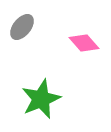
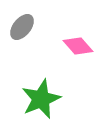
pink diamond: moved 6 px left, 3 px down
